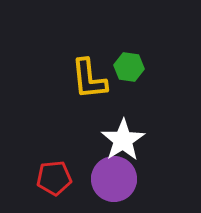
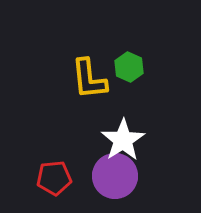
green hexagon: rotated 16 degrees clockwise
purple circle: moved 1 px right, 3 px up
